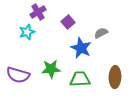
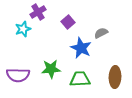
cyan star: moved 4 px left, 3 px up
purple semicircle: rotated 15 degrees counterclockwise
